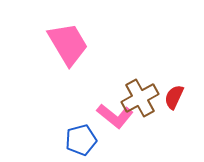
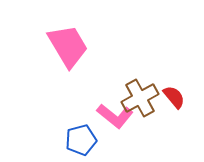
pink trapezoid: moved 2 px down
red semicircle: rotated 115 degrees clockwise
